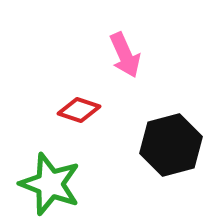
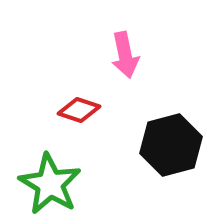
pink arrow: rotated 12 degrees clockwise
green star: rotated 10 degrees clockwise
